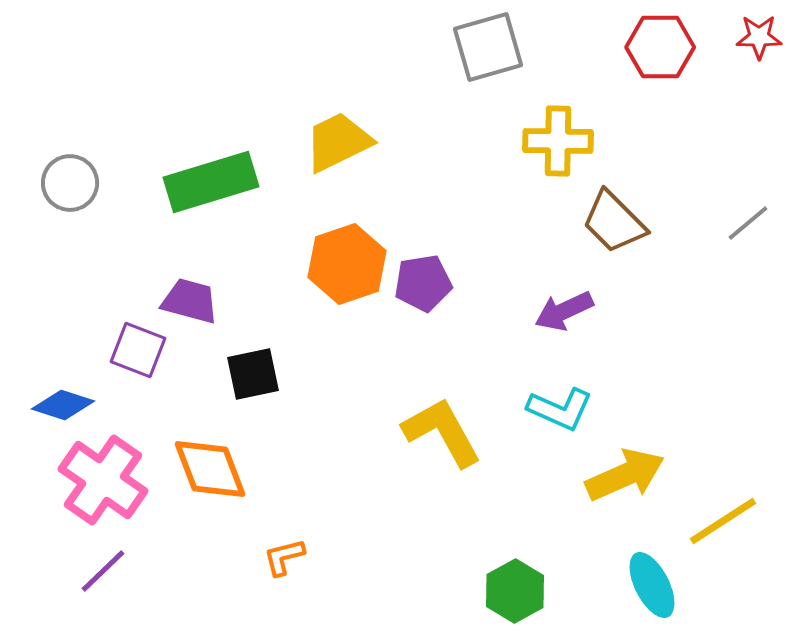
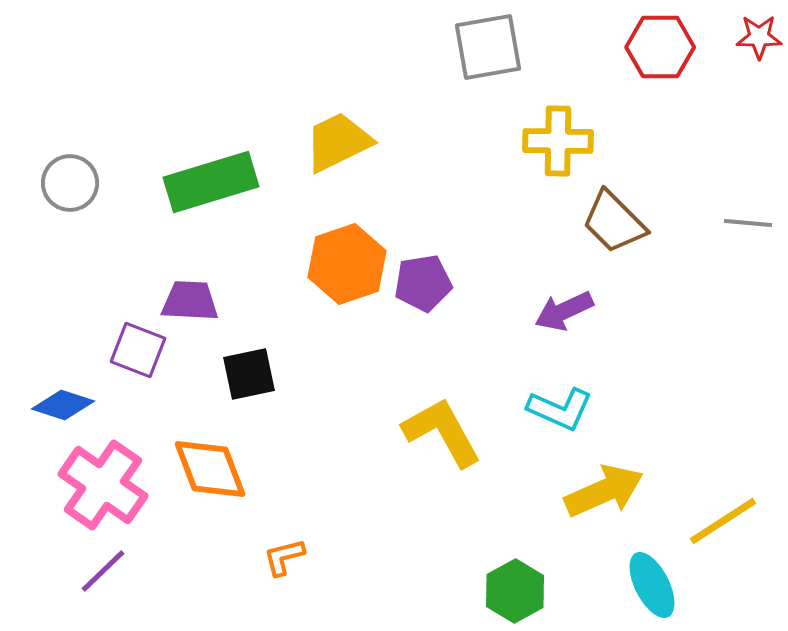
gray square: rotated 6 degrees clockwise
gray line: rotated 45 degrees clockwise
purple trapezoid: rotated 12 degrees counterclockwise
black square: moved 4 px left
yellow arrow: moved 21 px left, 16 px down
pink cross: moved 5 px down
